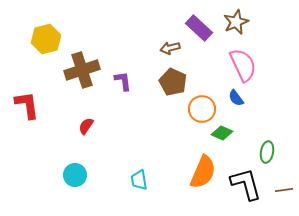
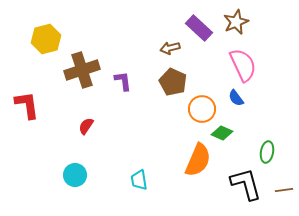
orange semicircle: moved 5 px left, 12 px up
